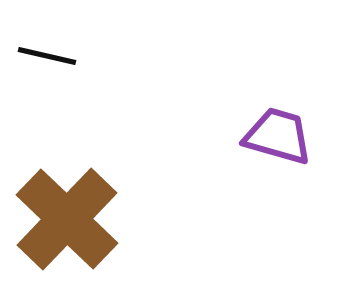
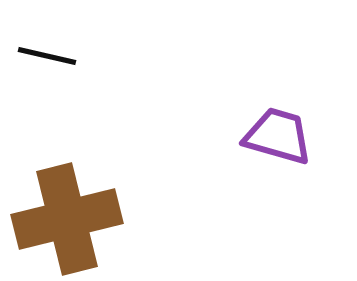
brown cross: rotated 32 degrees clockwise
